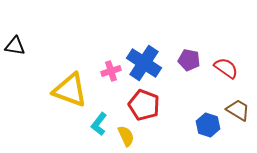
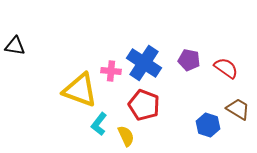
pink cross: rotated 24 degrees clockwise
yellow triangle: moved 10 px right
brown trapezoid: moved 1 px up
